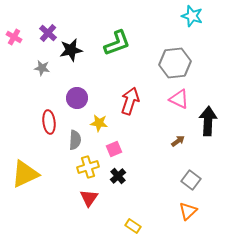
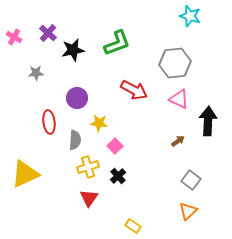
cyan star: moved 2 px left
black star: moved 2 px right
gray star: moved 6 px left, 5 px down; rotated 14 degrees counterclockwise
red arrow: moved 4 px right, 11 px up; rotated 100 degrees clockwise
pink square: moved 1 px right, 3 px up; rotated 21 degrees counterclockwise
